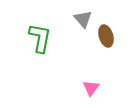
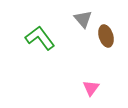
green L-shape: rotated 48 degrees counterclockwise
